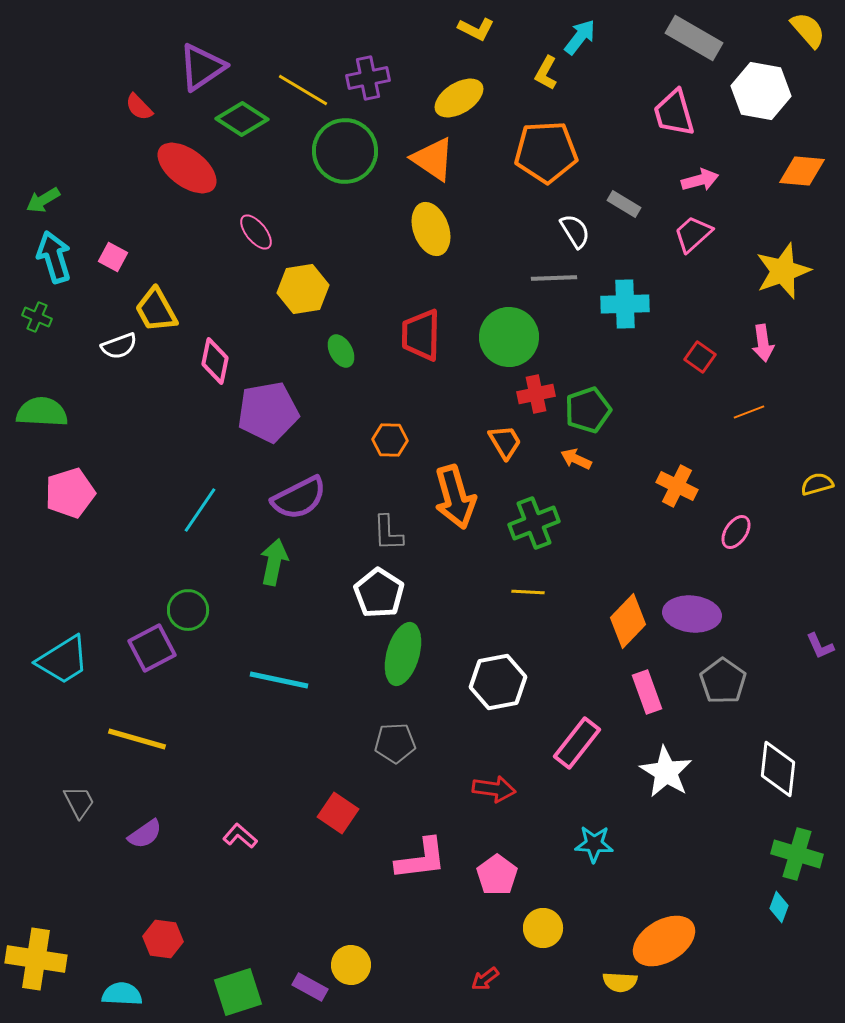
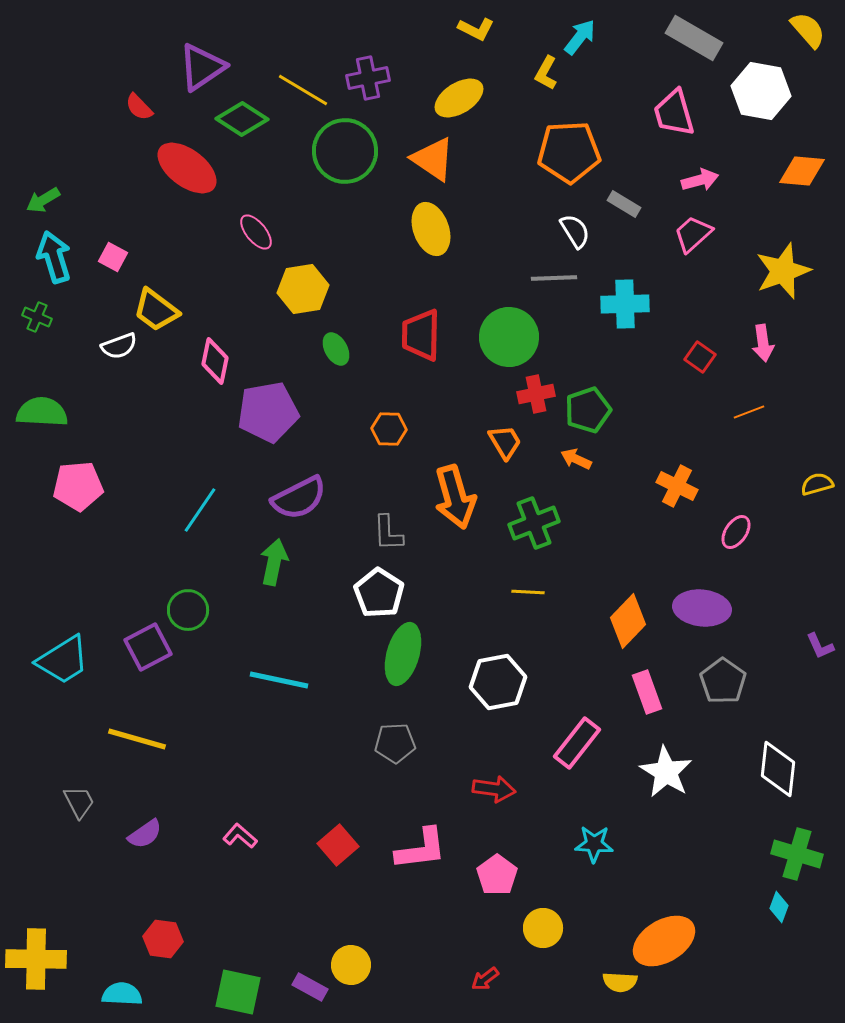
orange pentagon at (546, 152): moved 23 px right
yellow trapezoid at (156, 310): rotated 24 degrees counterclockwise
green ellipse at (341, 351): moved 5 px left, 2 px up
orange hexagon at (390, 440): moved 1 px left, 11 px up
pink pentagon at (70, 493): moved 8 px right, 7 px up; rotated 12 degrees clockwise
purple ellipse at (692, 614): moved 10 px right, 6 px up
purple square at (152, 648): moved 4 px left, 1 px up
red square at (338, 813): moved 32 px down; rotated 15 degrees clockwise
pink L-shape at (421, 859): moved 10 px up
yellow cross at (36, 959): rotated 8 degrees counterclockwise
green square at (238, 992): rotated 30 degrees clockwise
